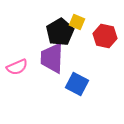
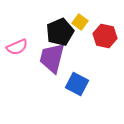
yellow square: moved 3 px right; rotated 14 degrees clockwise
black pentagon: rotated 8 degrees clockwise
purple trapezoid: rotated 12 degrees clockwise
pink semicircle: moved 20 px up
